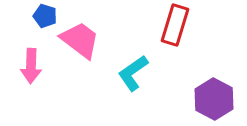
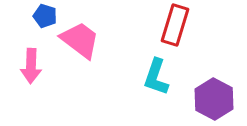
cyan L-shape: moved 23 px right, 4 px down; rotated 36 degrees counterclockwise
